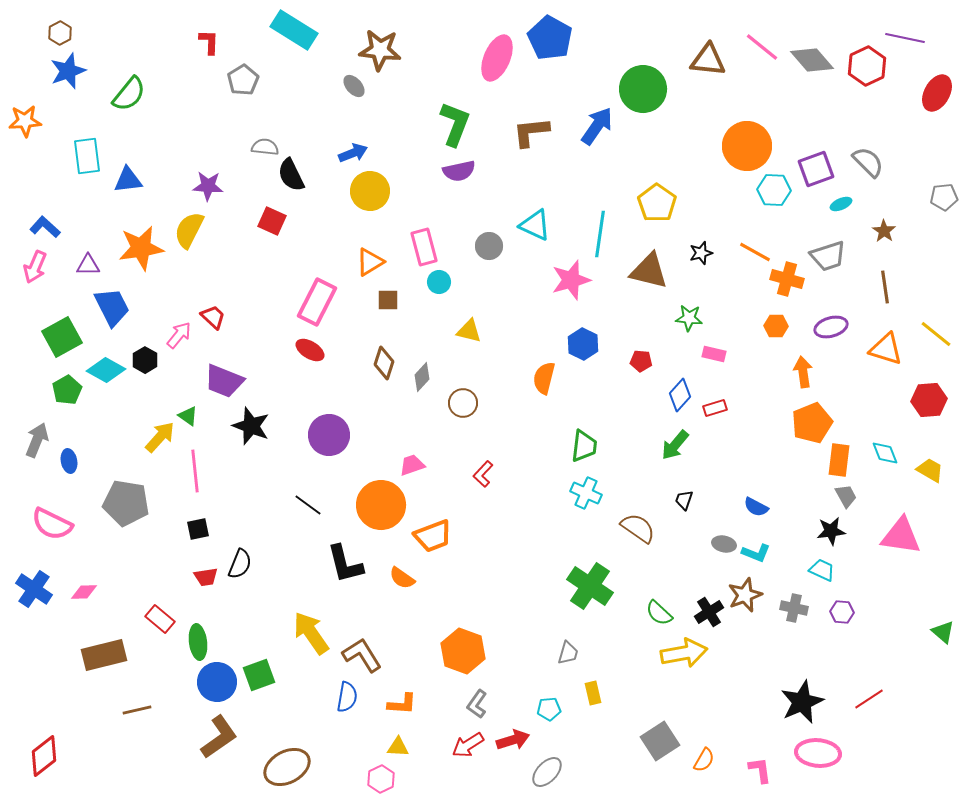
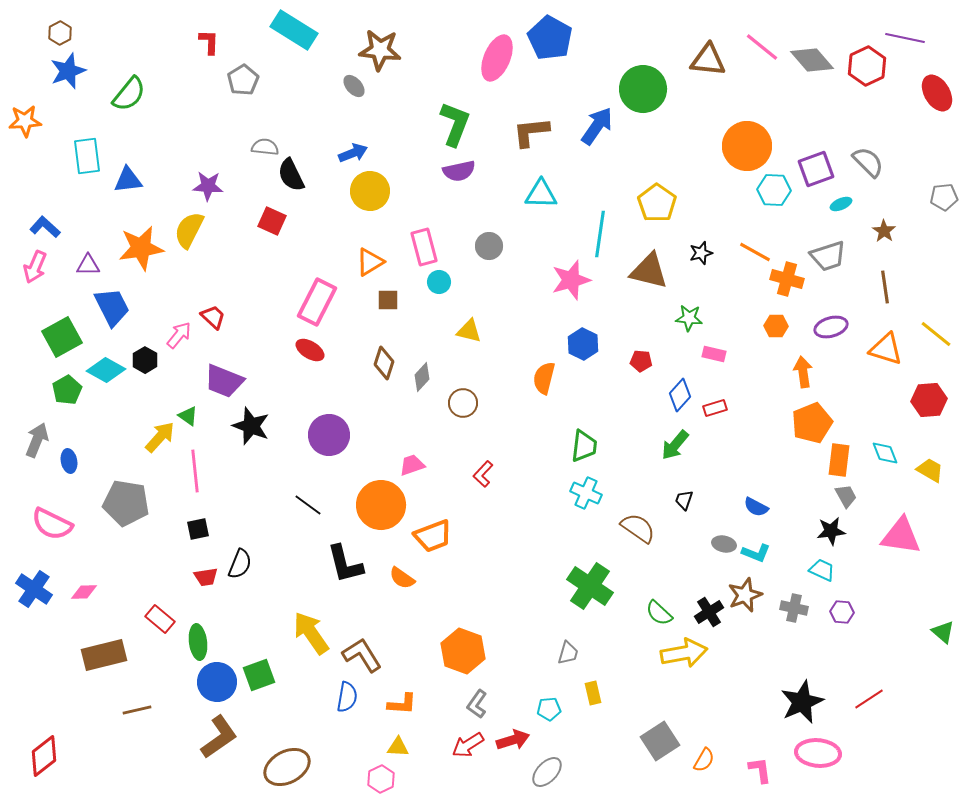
red ellipse at (937, 93): rotated 60 degrees counterclockwise
cyan triangle at (535, 225): moved 6 px right, 31 px up; rotated 24 degrees counterclockwise
